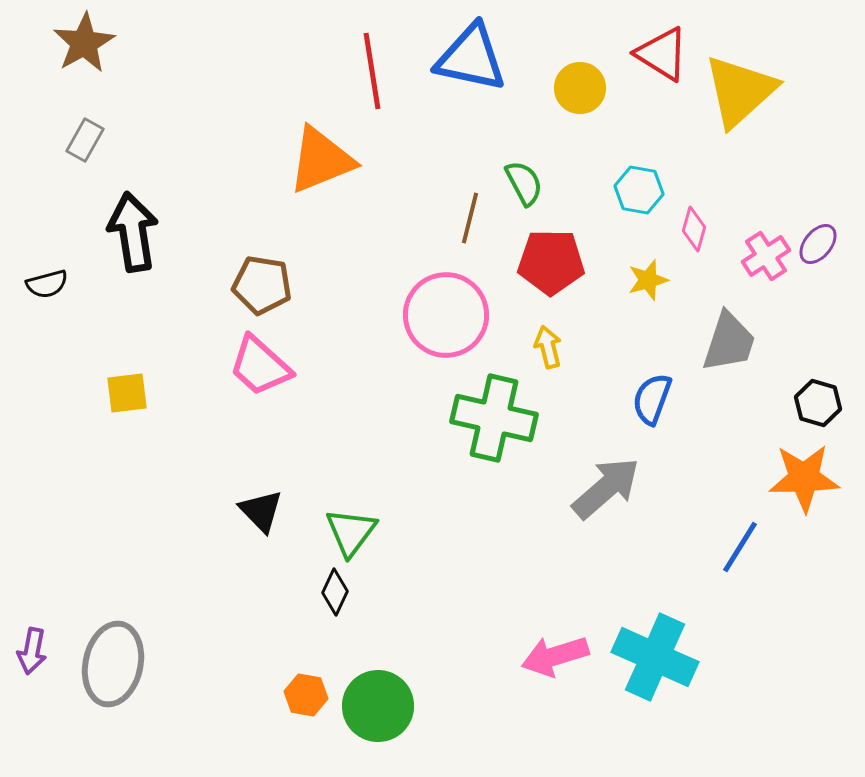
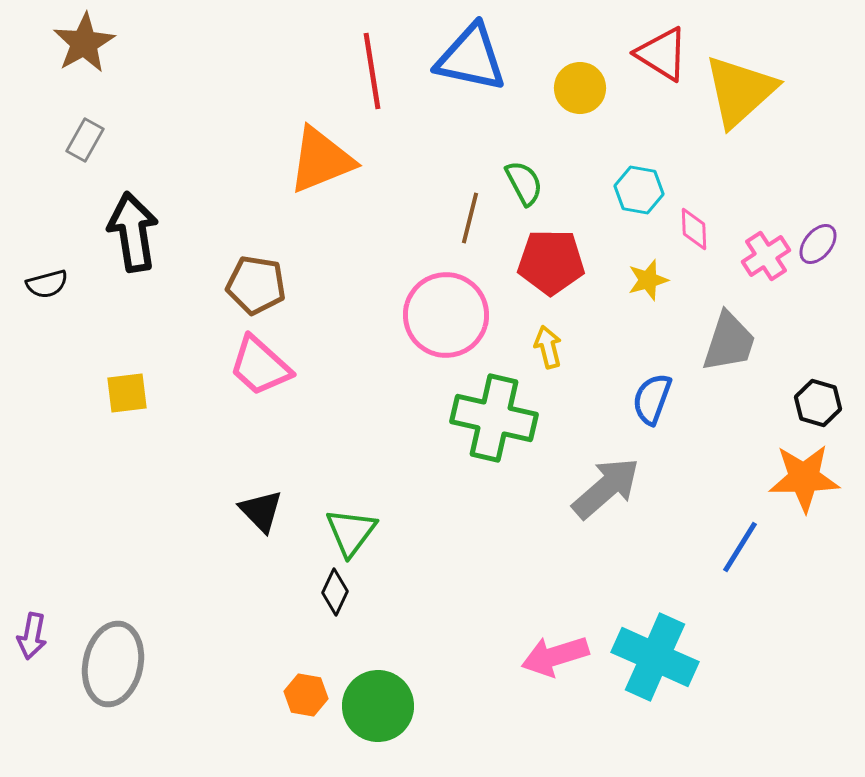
pink diamond: rotated 18 degrees counterclockwise
brown pentagon: moved 6 px left
purple arrow: moved 15 px up
